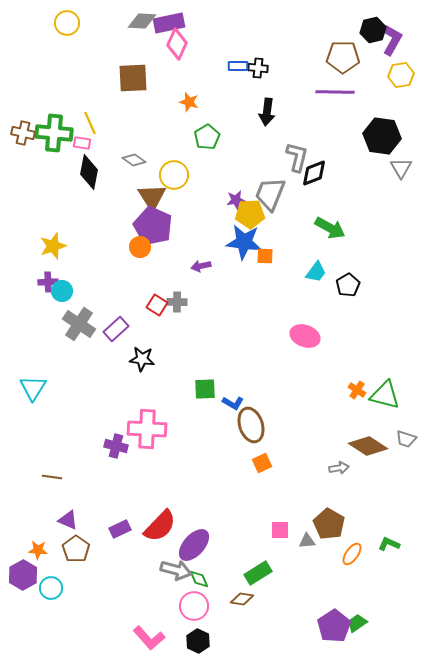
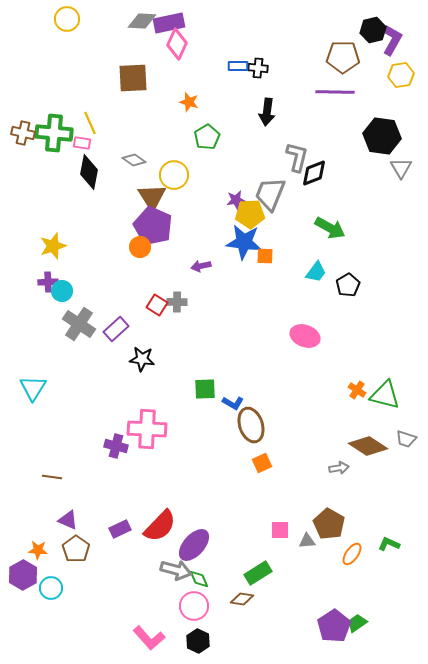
yellow circle at (67, 23): moved 4 px up
